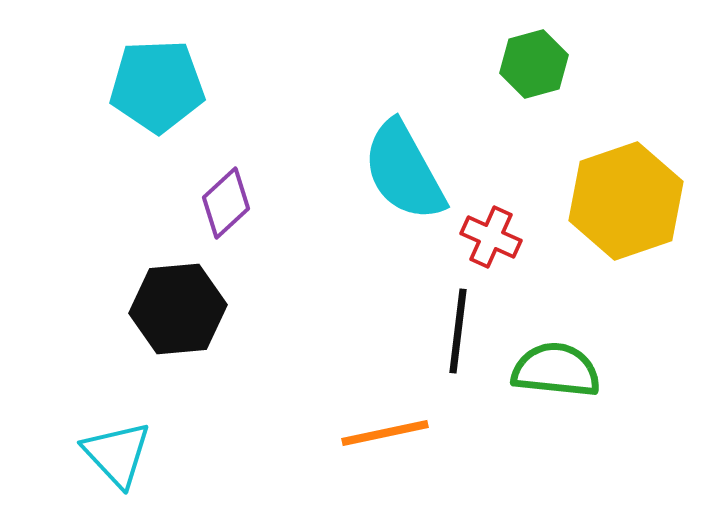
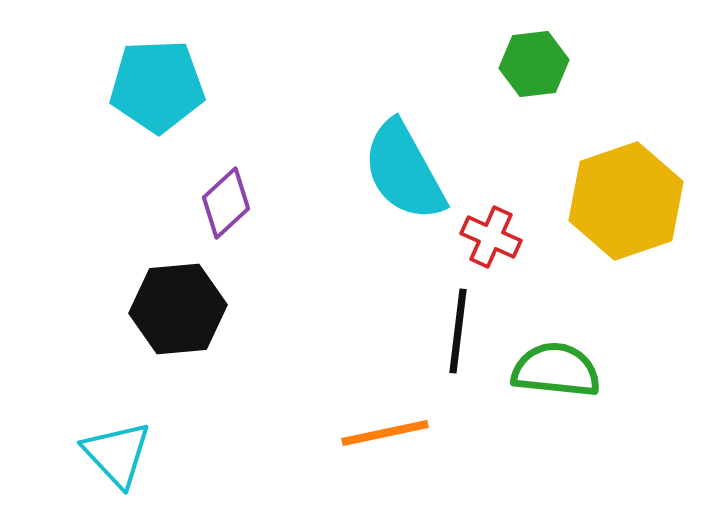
green hexagon: rotated 8 degrees clockwise
